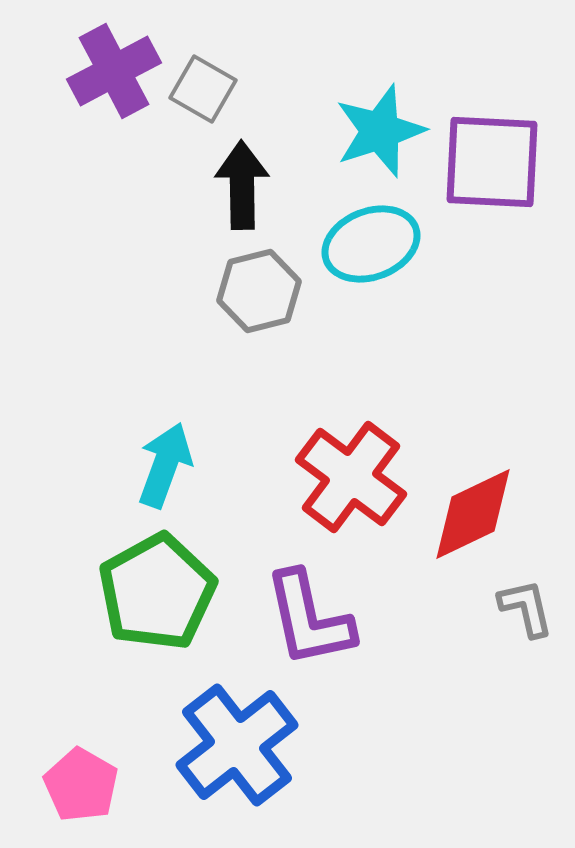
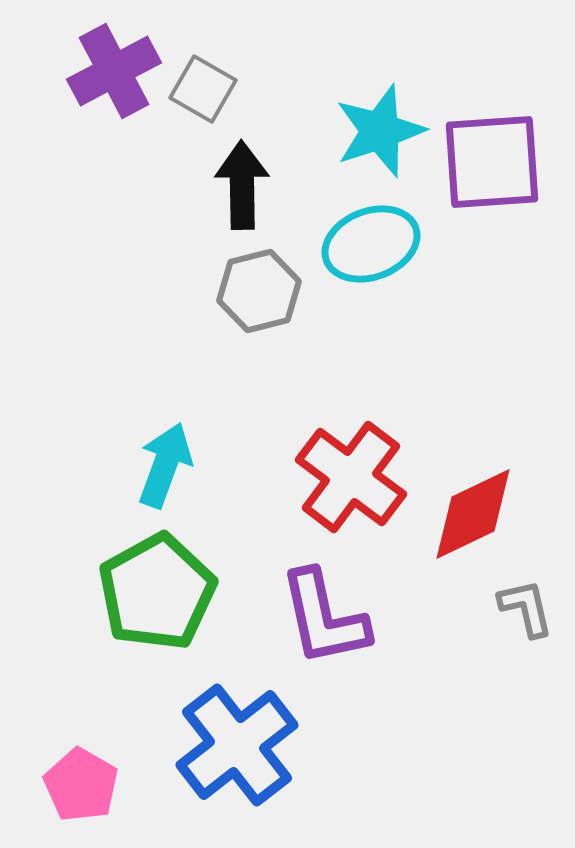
purple square: rotated 7 degrees counterclockwise
purple L-shape: moved 15 px right, 1 px up
